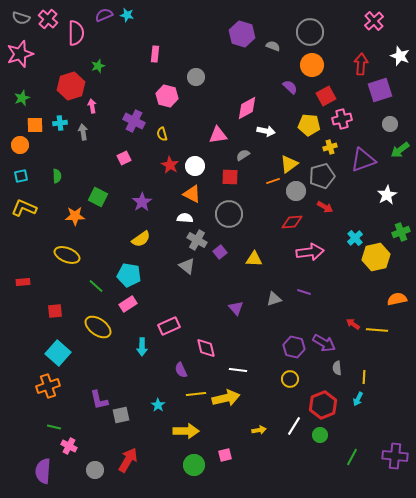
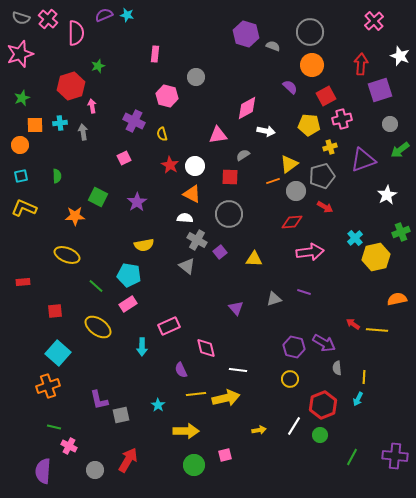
purple hexagon at (242, 34): moved 4 px right
purple star at (142, 202): moved 5 px left
yellow semicircle at (141, 239): moved 3 px right, 6 px down; rotated 24 degrees clockwise
